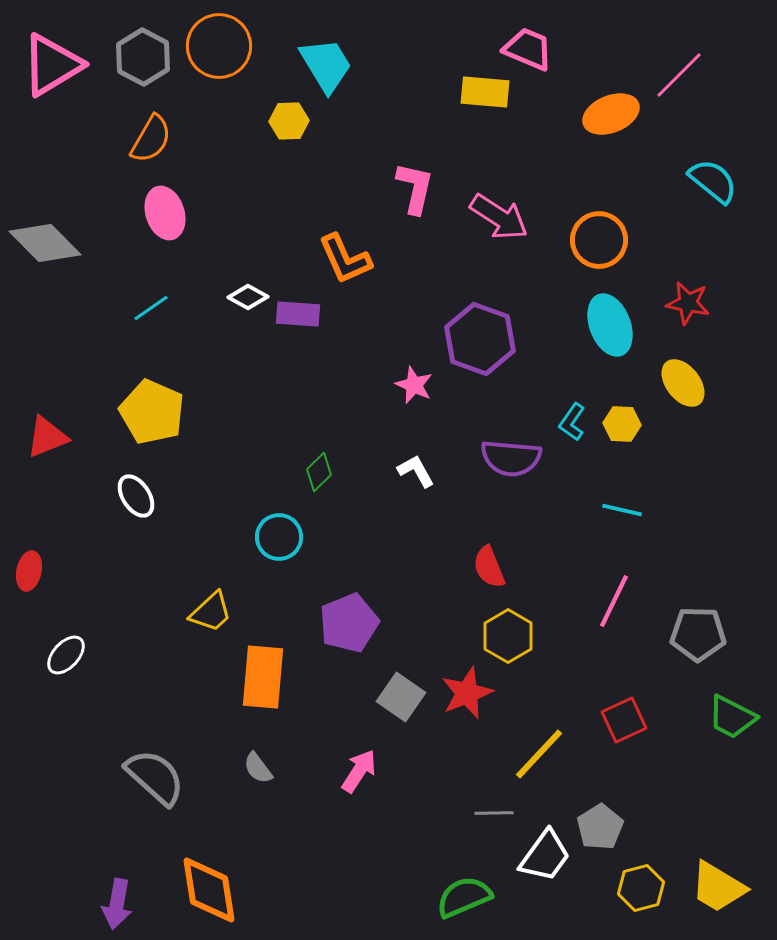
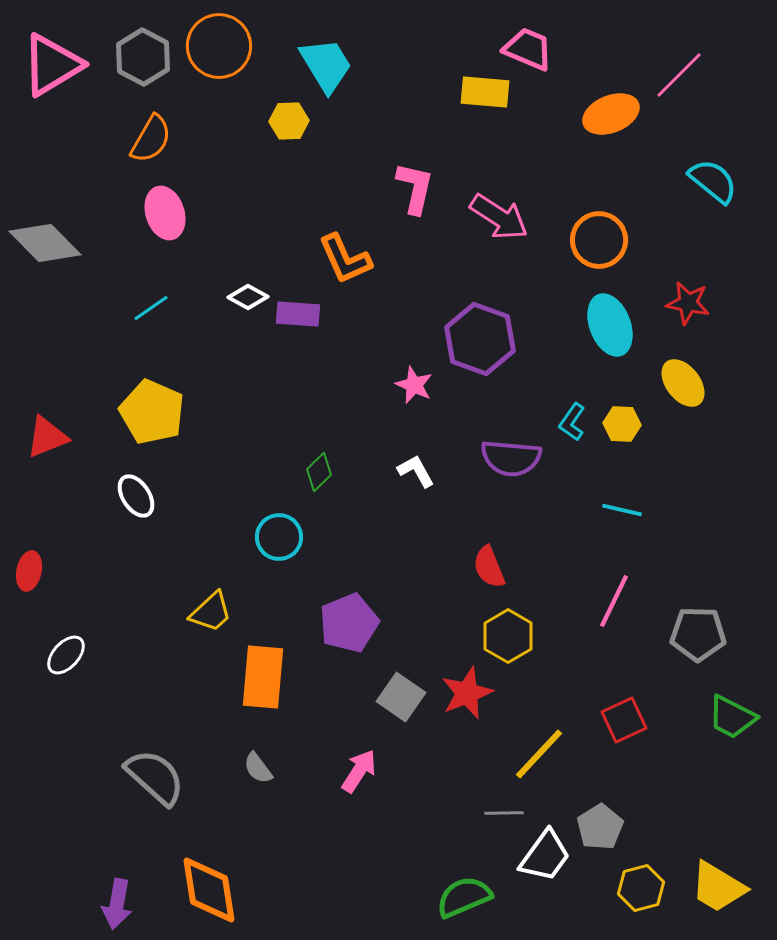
gray line at (494, 813): moved 10 px right
